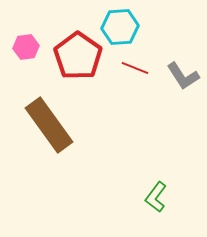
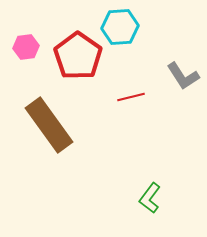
red line: moved 4 px left, 29 px down; rotated 36 degrees counterclockwise
green L-shape: moved 6 px left, 1 px down
